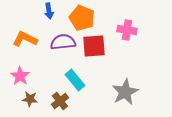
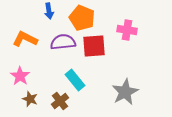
brown star: rotated 14 degrees clockwise
